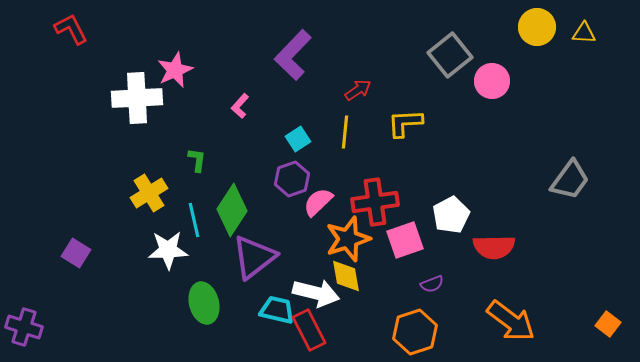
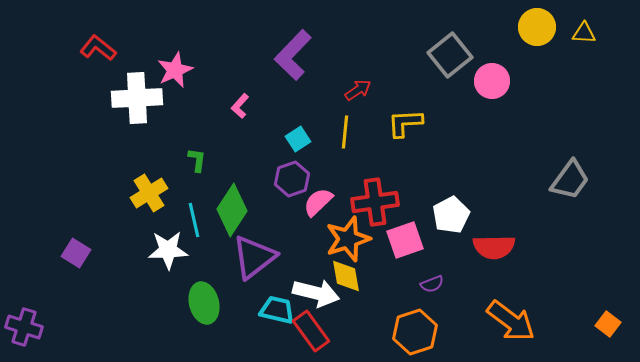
red L-shape: moved 27 px right, 19 px down; rotated 24 degrees counterclockwise
red rectangle: moved 2 px right, 1 px down; rotated 9 degrees counterclockwise
